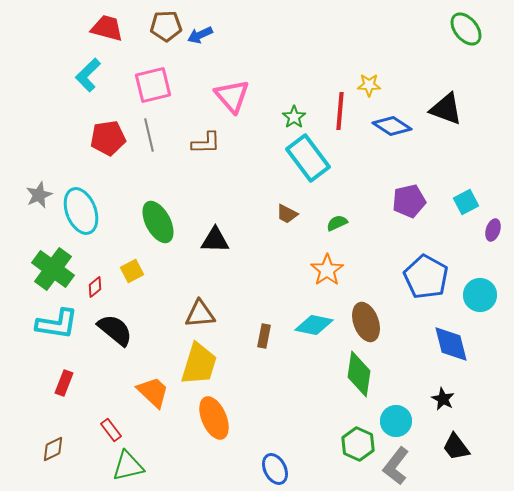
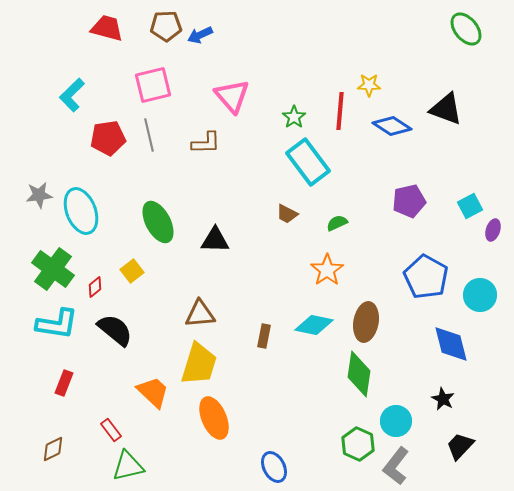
cyan L-shape at (88, 75): moved 16 px left, 20 px down
cyan rectangle at (308, 158): moved 4 px down
gray star at (39, 195): rotated 16 degrees clockwise
cyan square at (466, 202): moved 4 px right, 4 px down
yellow square at (132, 271): rotated 10 degrees counterclockwise
brown ellipse at (366, 322): rotated 30 degrees clockwise
black trapezoid at (456, 447): moved 4 px right, 1 px up; rotated 80 degrees clockwise
blue ellipse at (275, 469): moved 1 px left, 2 px up
